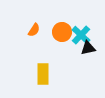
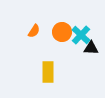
orange semicircle: moved 1 px down
black triangle: moved 3 px right; rotated 14 degrees clockwise
yellow rectangle: moved 5 px right, 2 px up
